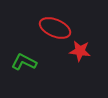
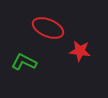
red ellipse: moved 7 px left
